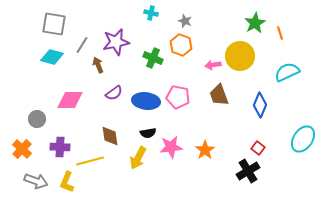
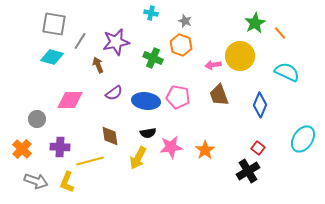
orange line: rotated 24 degrees counterclockwise
gray line: moved 2 px left, 4 px up
cyan semicircle: rotated 50 degrees clockwise
